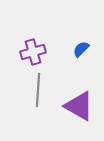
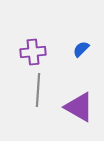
purple cross: rotated 10 degrees clockwise
purple triangle: moved 1 px down
